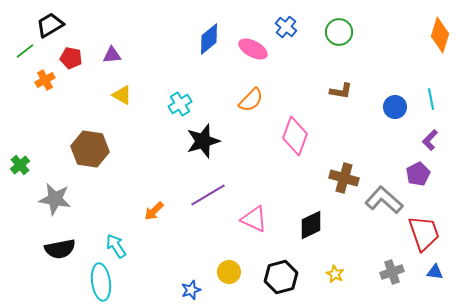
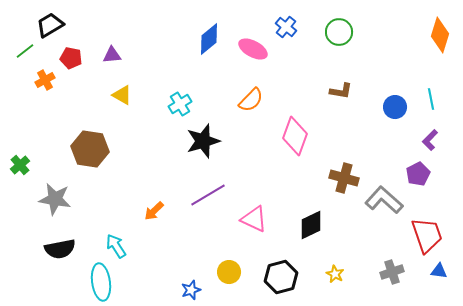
red trapezoid: moved 3 px right, 2 px down
blue triangle: moved 4 px right, 1 px up
